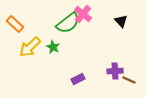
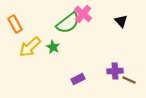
orange rectangle: rotated 18 degrees clockwise
